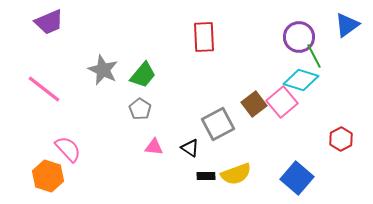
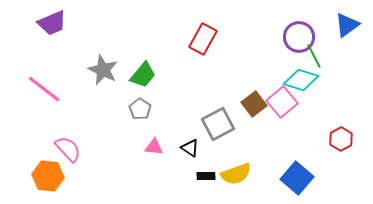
purple trapezoid: moved 3 px right, 1 px down
red rectangle: moved 1 px left, 2 px down; rotated 32 degrees clockwise
orange hexagon: rotated 12 degrees counterclockwise
